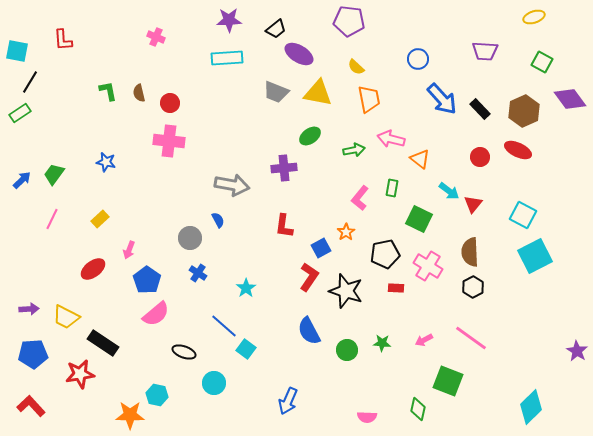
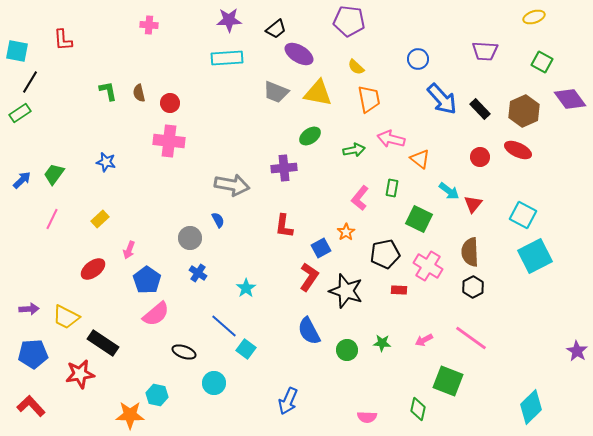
pink cross at (156, 37): moved 7 px left, 12 px up; rotated 18 degrees counterclockwise
red rectangle at (396, 288): moved 3 px right, 2 px down
